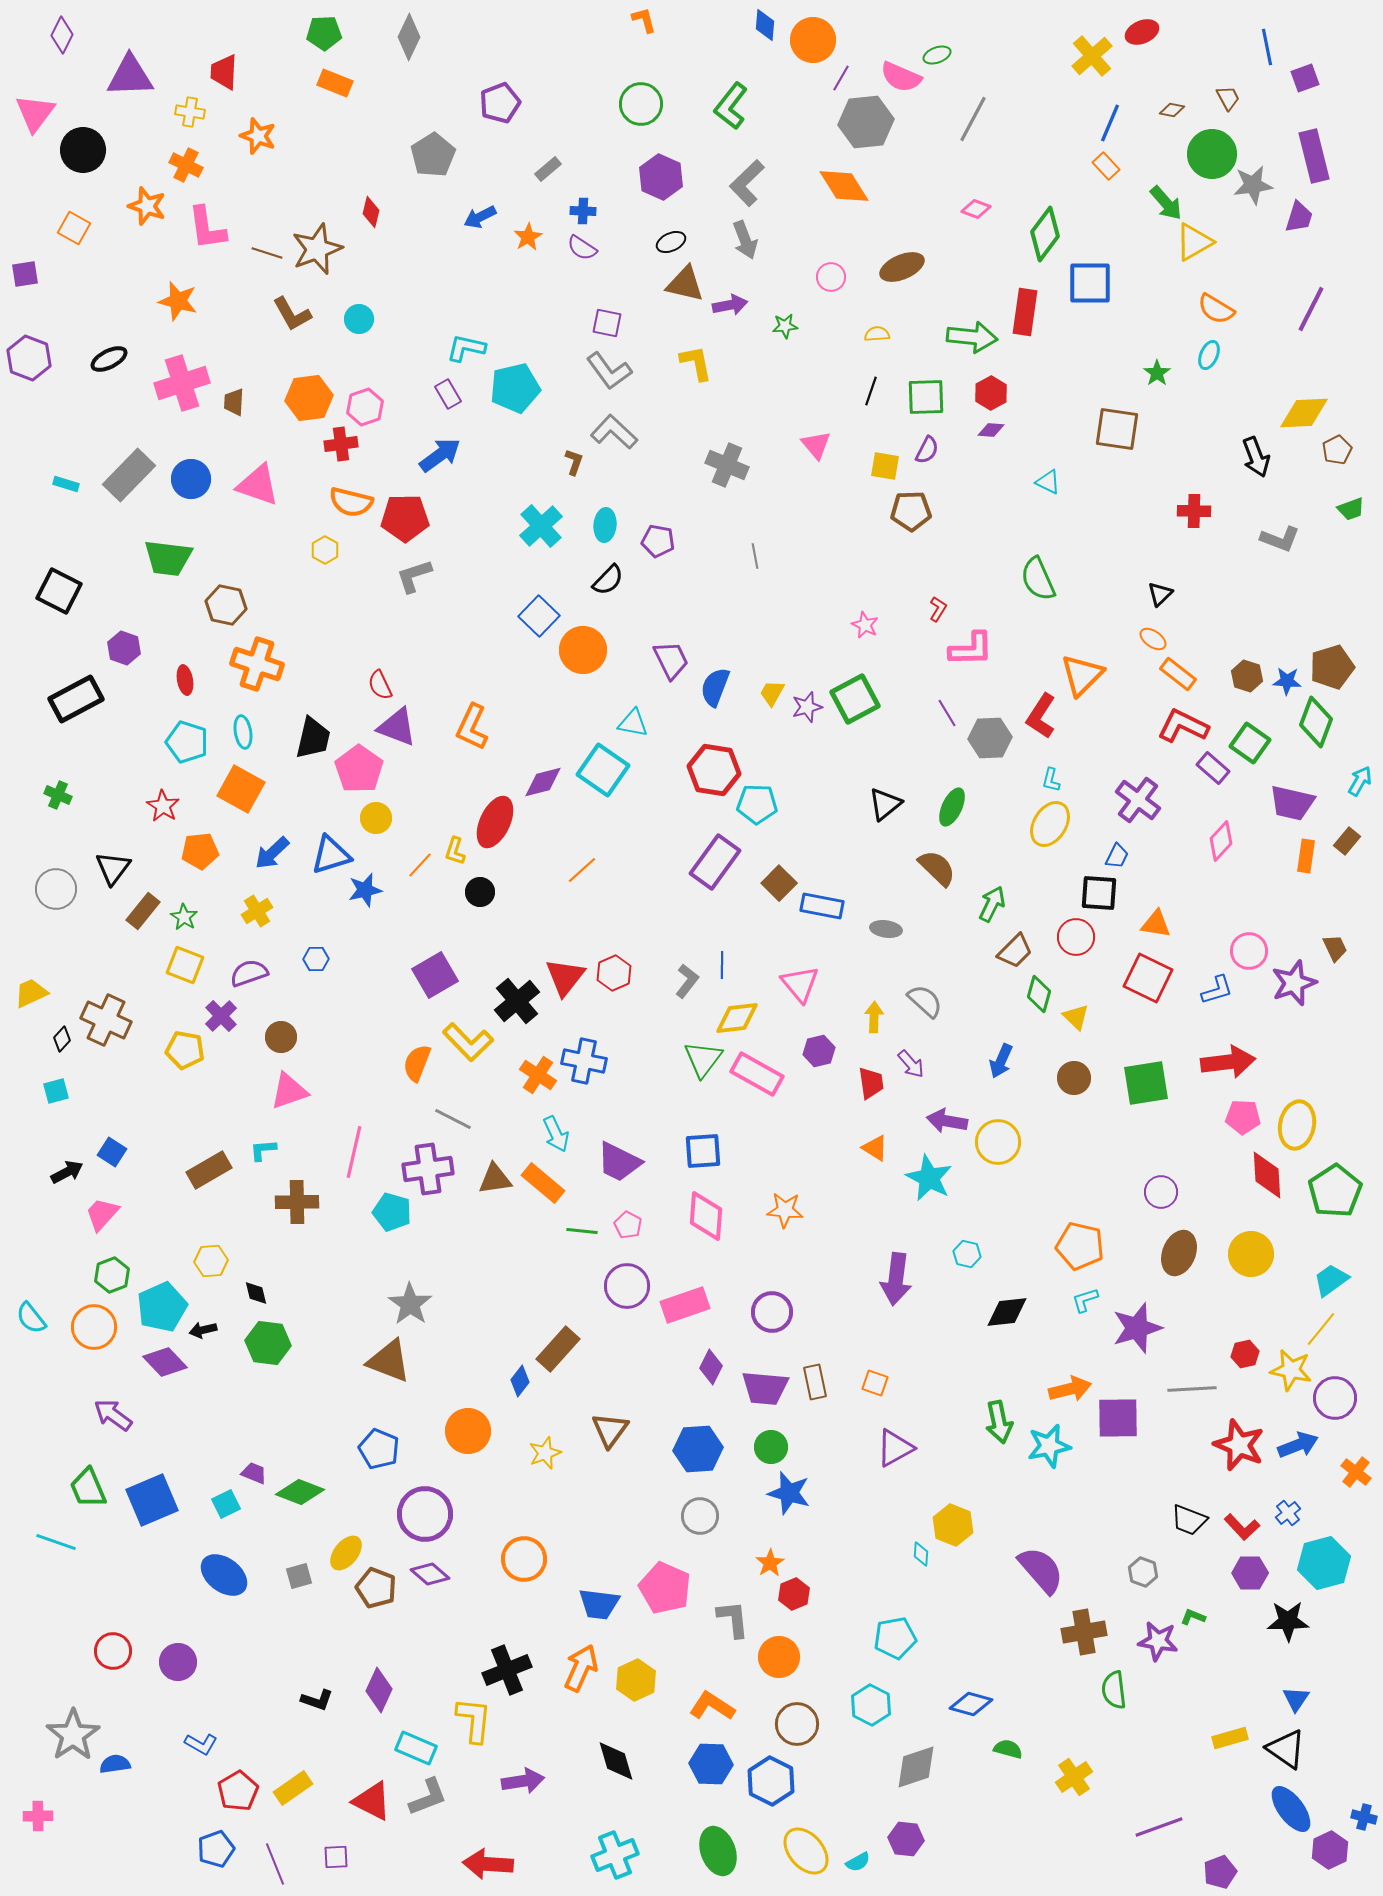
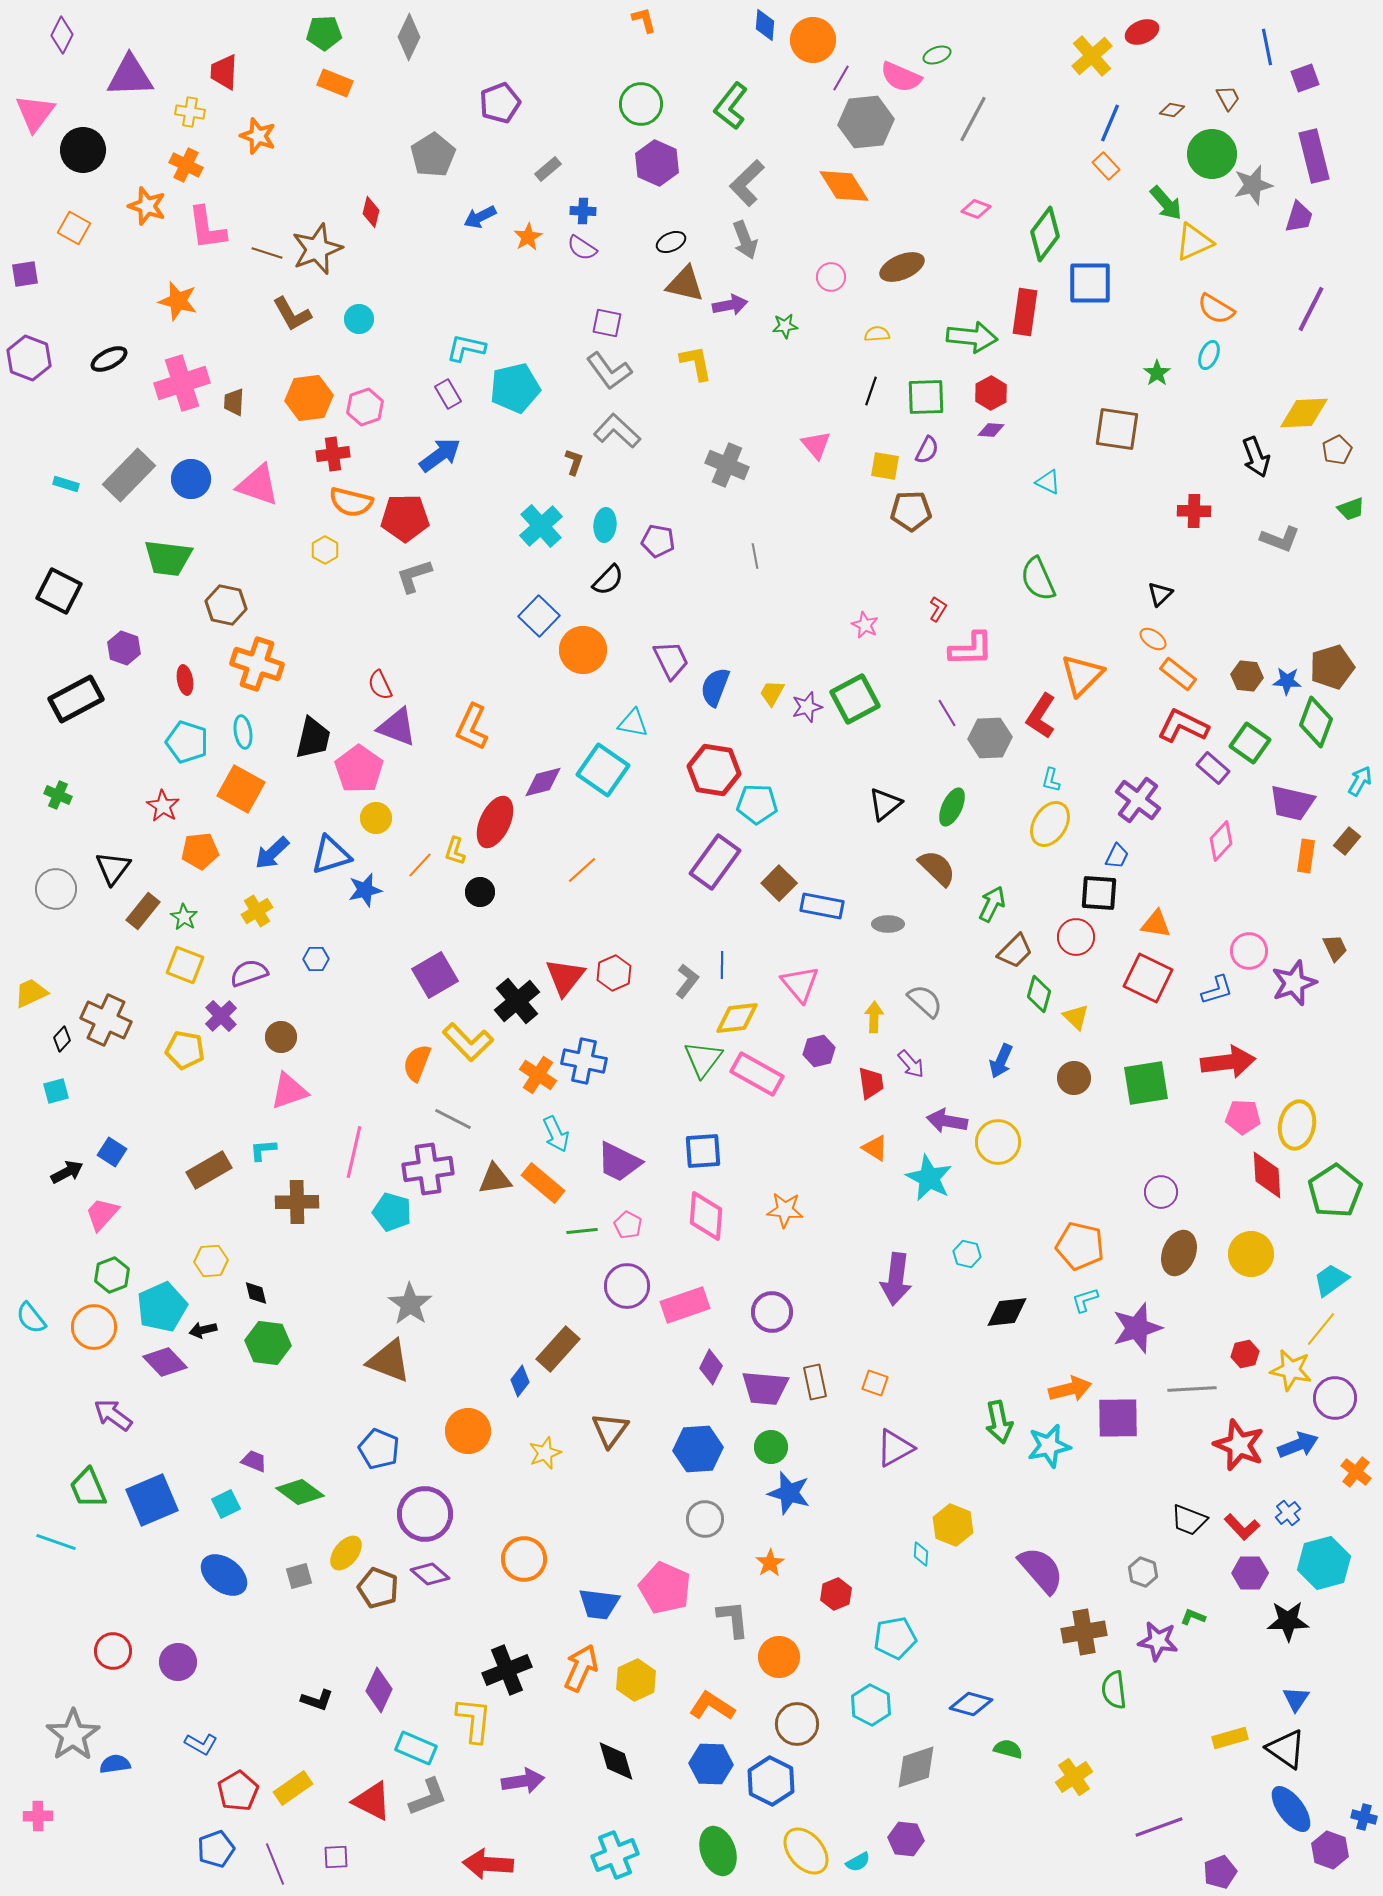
purple hexagon at (661, 177): moved 4 px left, 14 px up
gray star at (1253, 185): rotated 6 degrees counterclockwise
yellow triangle at (1194, 242): rotated 6 degrees clockwise
gray L-shape at (614, 432): moved 3 px right, 1 px up
red cross at (341, 444): moved 8 px left, 10 px down
brown hexagon at (1247, 676): rotated 12 degrees counterclockwise
gray ellipse at (886, 929): moved 2 px right, 5 px up; rotated 8 degrees counterclockwise
green line at (582, 1231): rotated 12 degrees counterclockwise
purple trapezoid at (254, 1473): moved 12 px up
green diamond at (300, 1492): rotated 15 degrees clockwise
gray circle at (700, 1516): moved 5 px right, 3 px down
brown pentagon at (376, 1588): moved 2 px right
red hexagon at (794, 1594): moved 42 px right
purple hexagon at (1330, 1850): rotated 15 degrees counterclockwise
